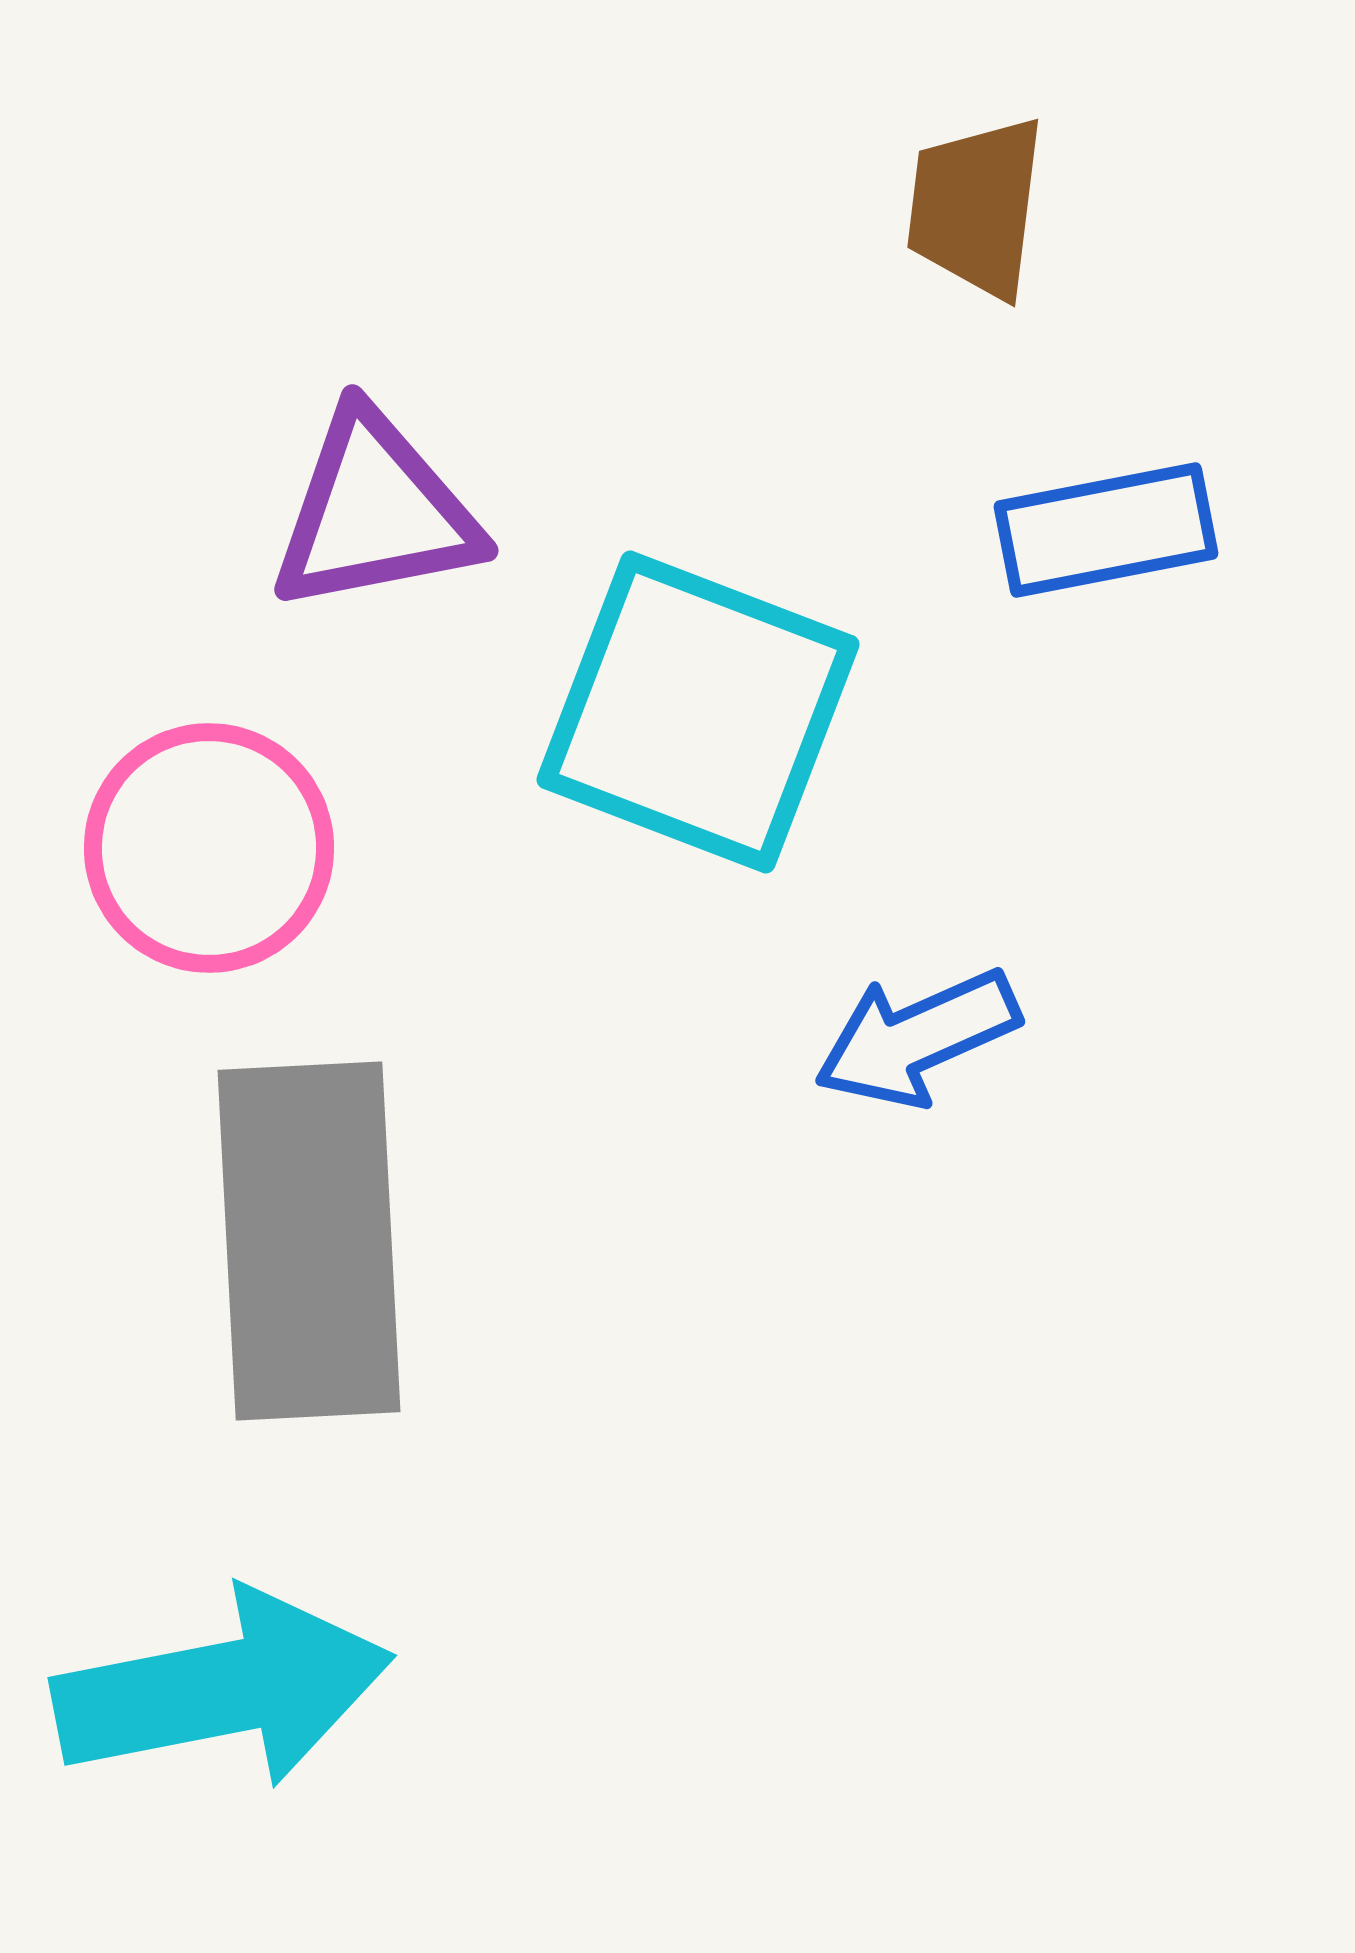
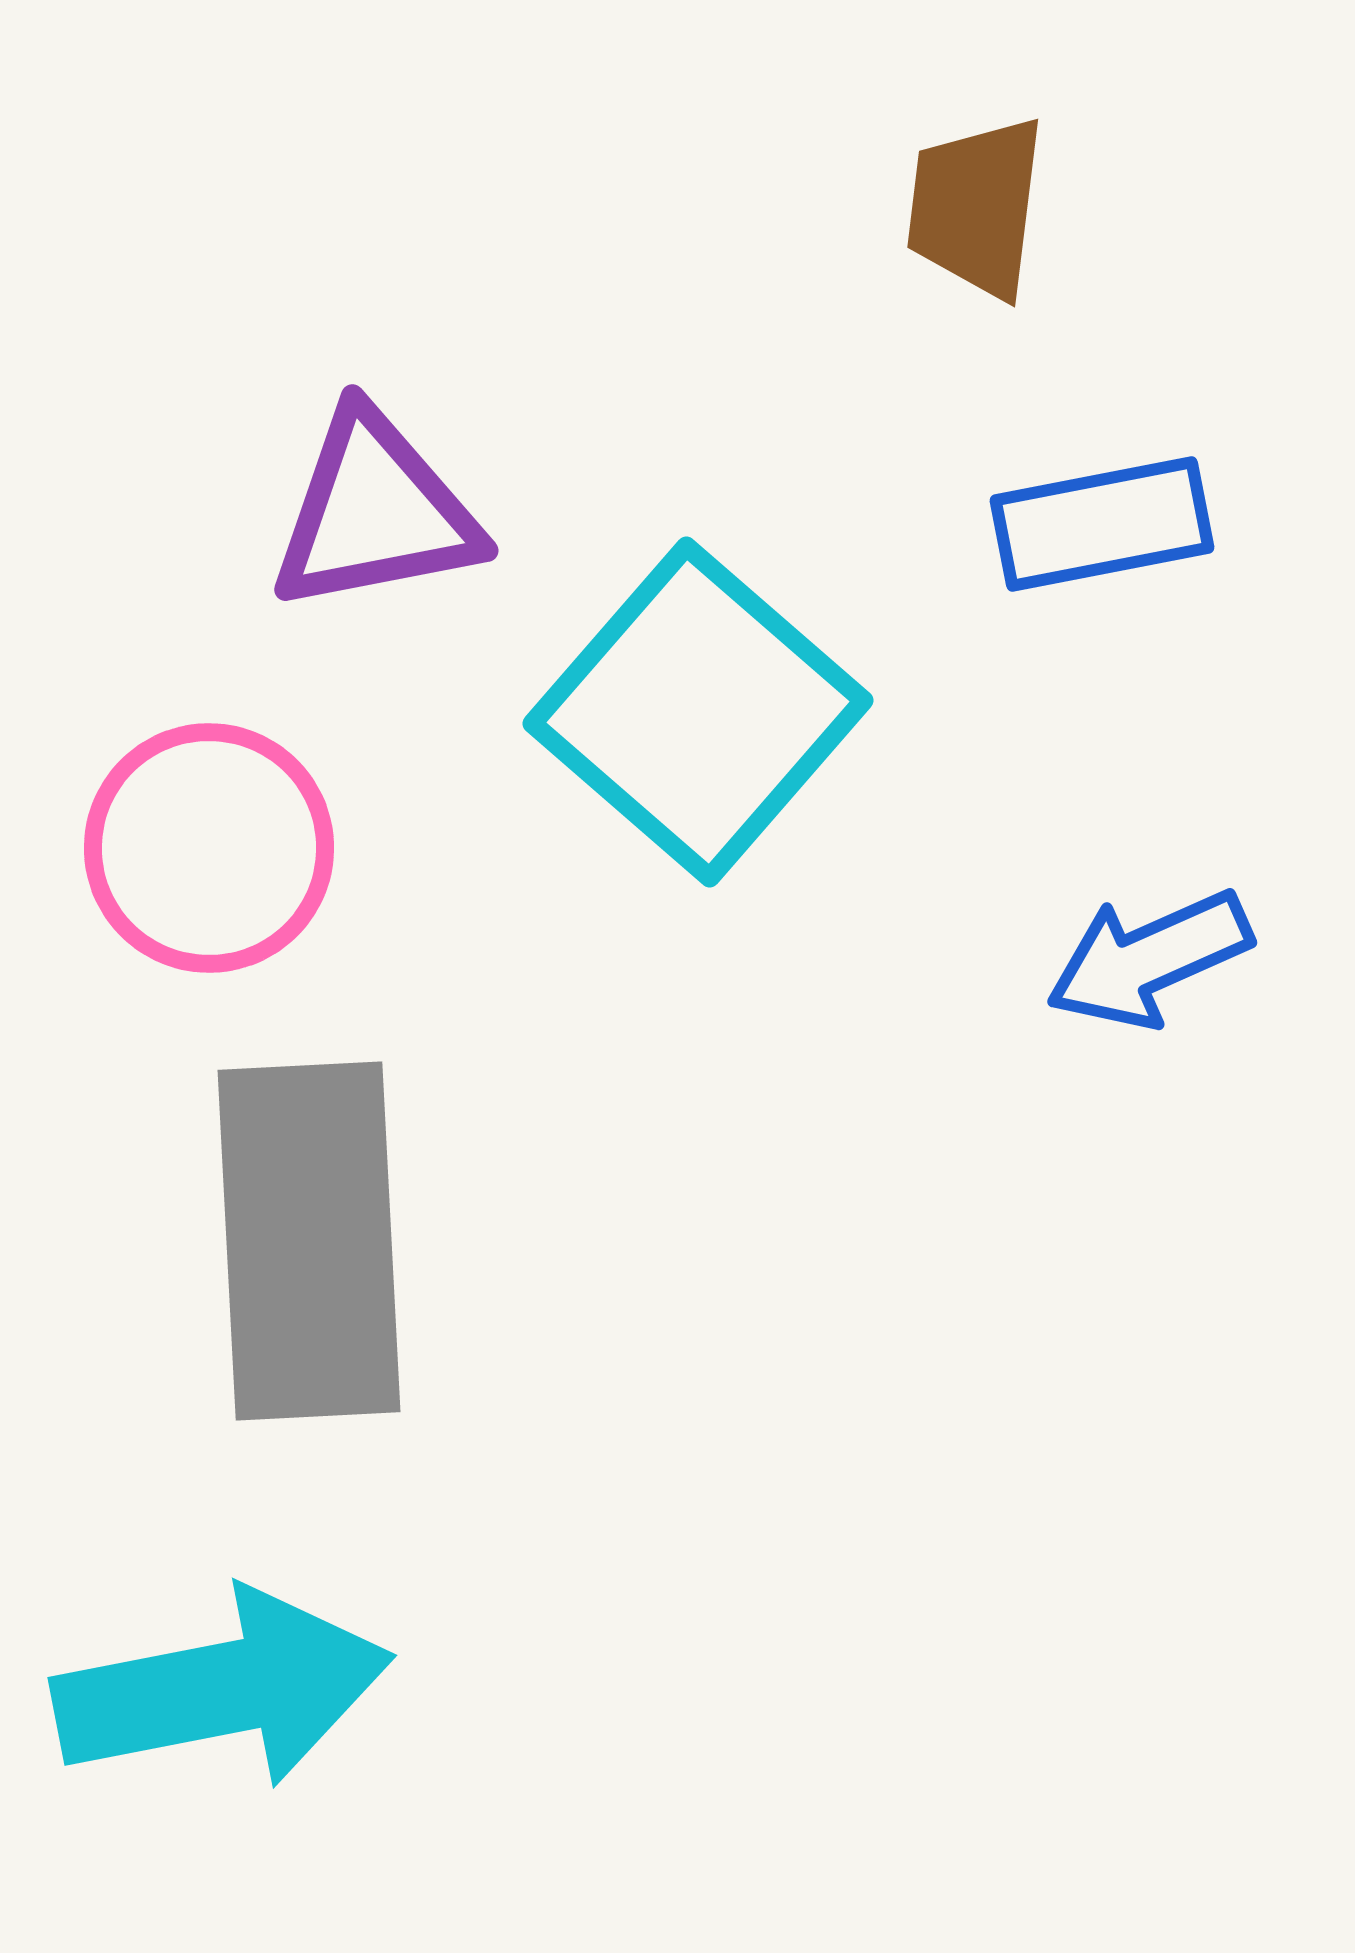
blue rectangle: moved 4 px left, 6 px up
cyan square: rotated 20 degrees clockwise
blue arrow: moved 232 px right, 79 px up
